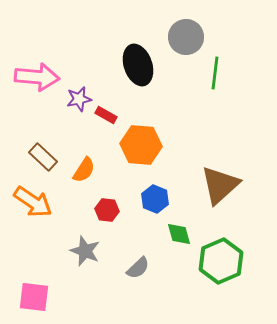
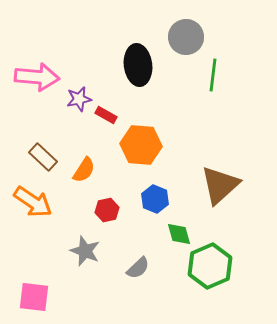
black ellipse: rotated 12 degrees clockwise
green line: moved 2 px left, 2 px down
red hexagon: rotated 20 degrees counterclockwise
green hexagon: moved 11 px left, 5 px down
